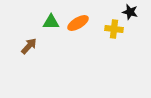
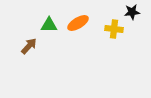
black star: moved 2 px right; rotated 21 degrees counterclockwise
green triangle: moved 2 px left, 3 px down
